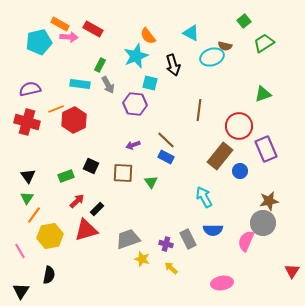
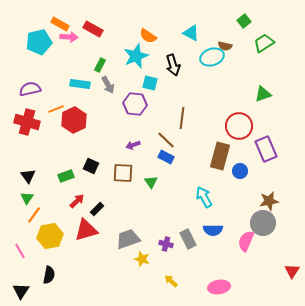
orange semicircle at (148, 36): rotated 18 degrees counterclockwise
brown line at (199, 110): moved 17 px left, 8 px down
brown rectangle at (220, 156): rotated 24 degrees counterclockwise
yellow arrow at (171, 268): moved 13 px down
pink ellipse at (222, 283): moved 3 px left, 4 px down
